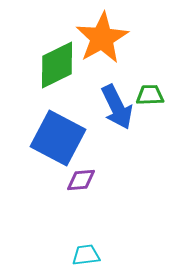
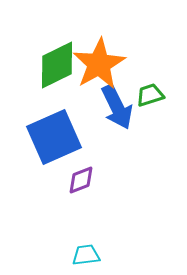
orange star: moved 3 px left, 26 px down
green trapezoid: rotated 16 degrees counterclockwise
blue square: moved 4 px left, 1 px up; rotated 38 degrees clockwise
purple diamond: rotated 16 degrees counterclockwise
